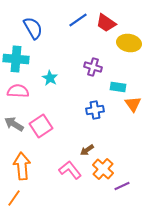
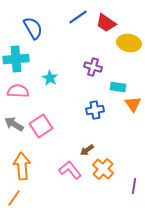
blue line: moved 3 px up
cyan cross: rotated 10 degrees counterclockwise
purple line: moved 12 px right; rotated 56 degrees counterclockwise
